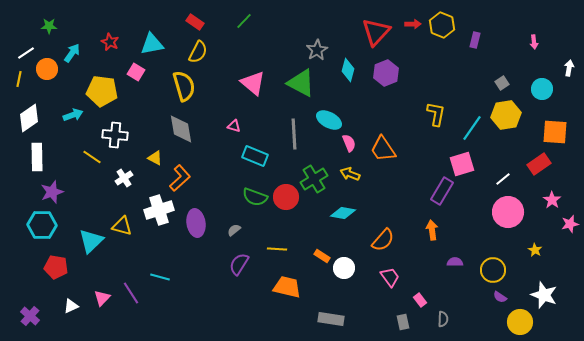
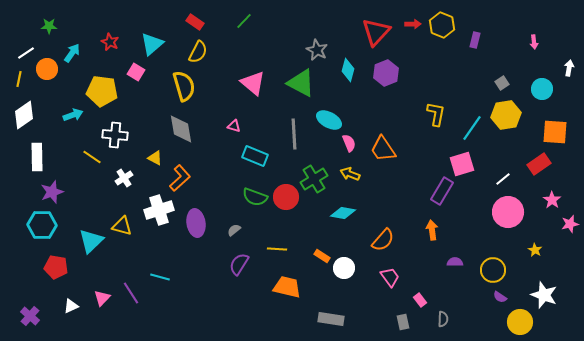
cyan triangle at (152, 44): rotated 30 degrees counterclockwise
gray star at (317, 50): rotated 15 degrees counterclockwise
white diamond at (29, 118): moved 5 px left, 3 px up
